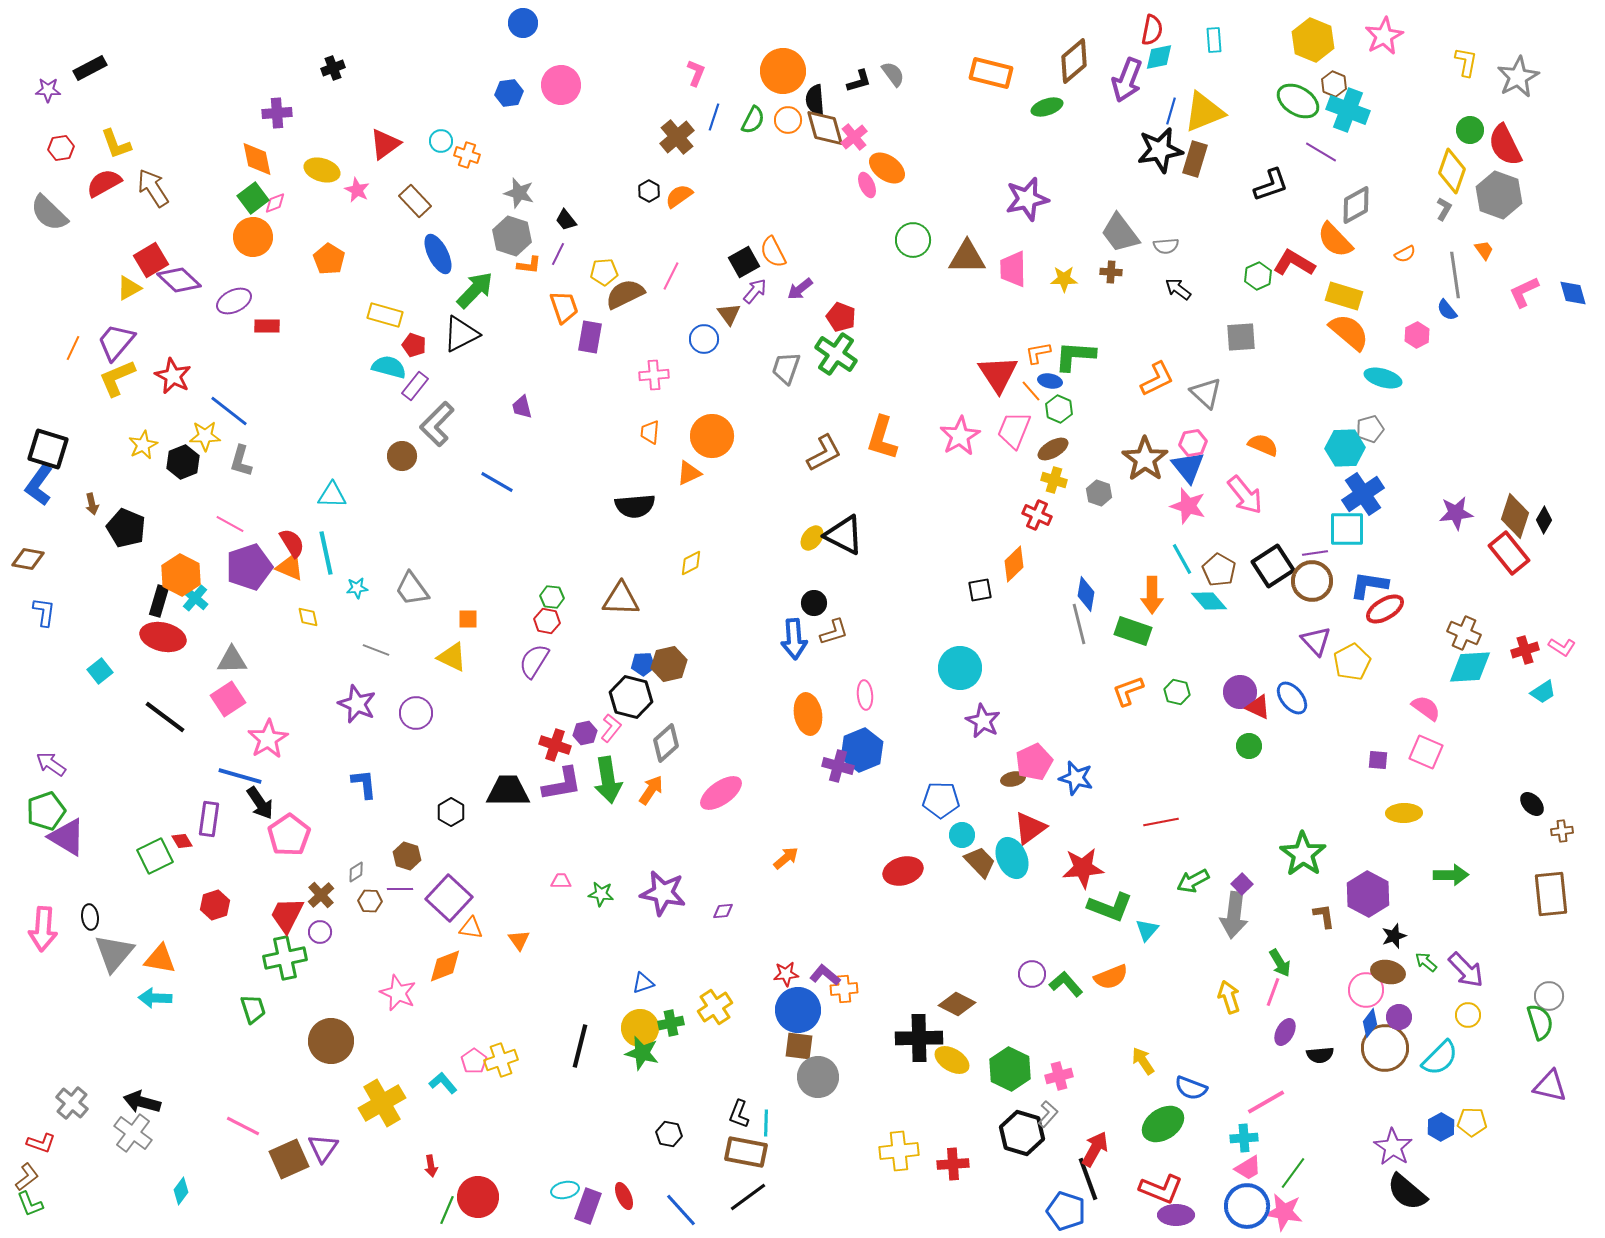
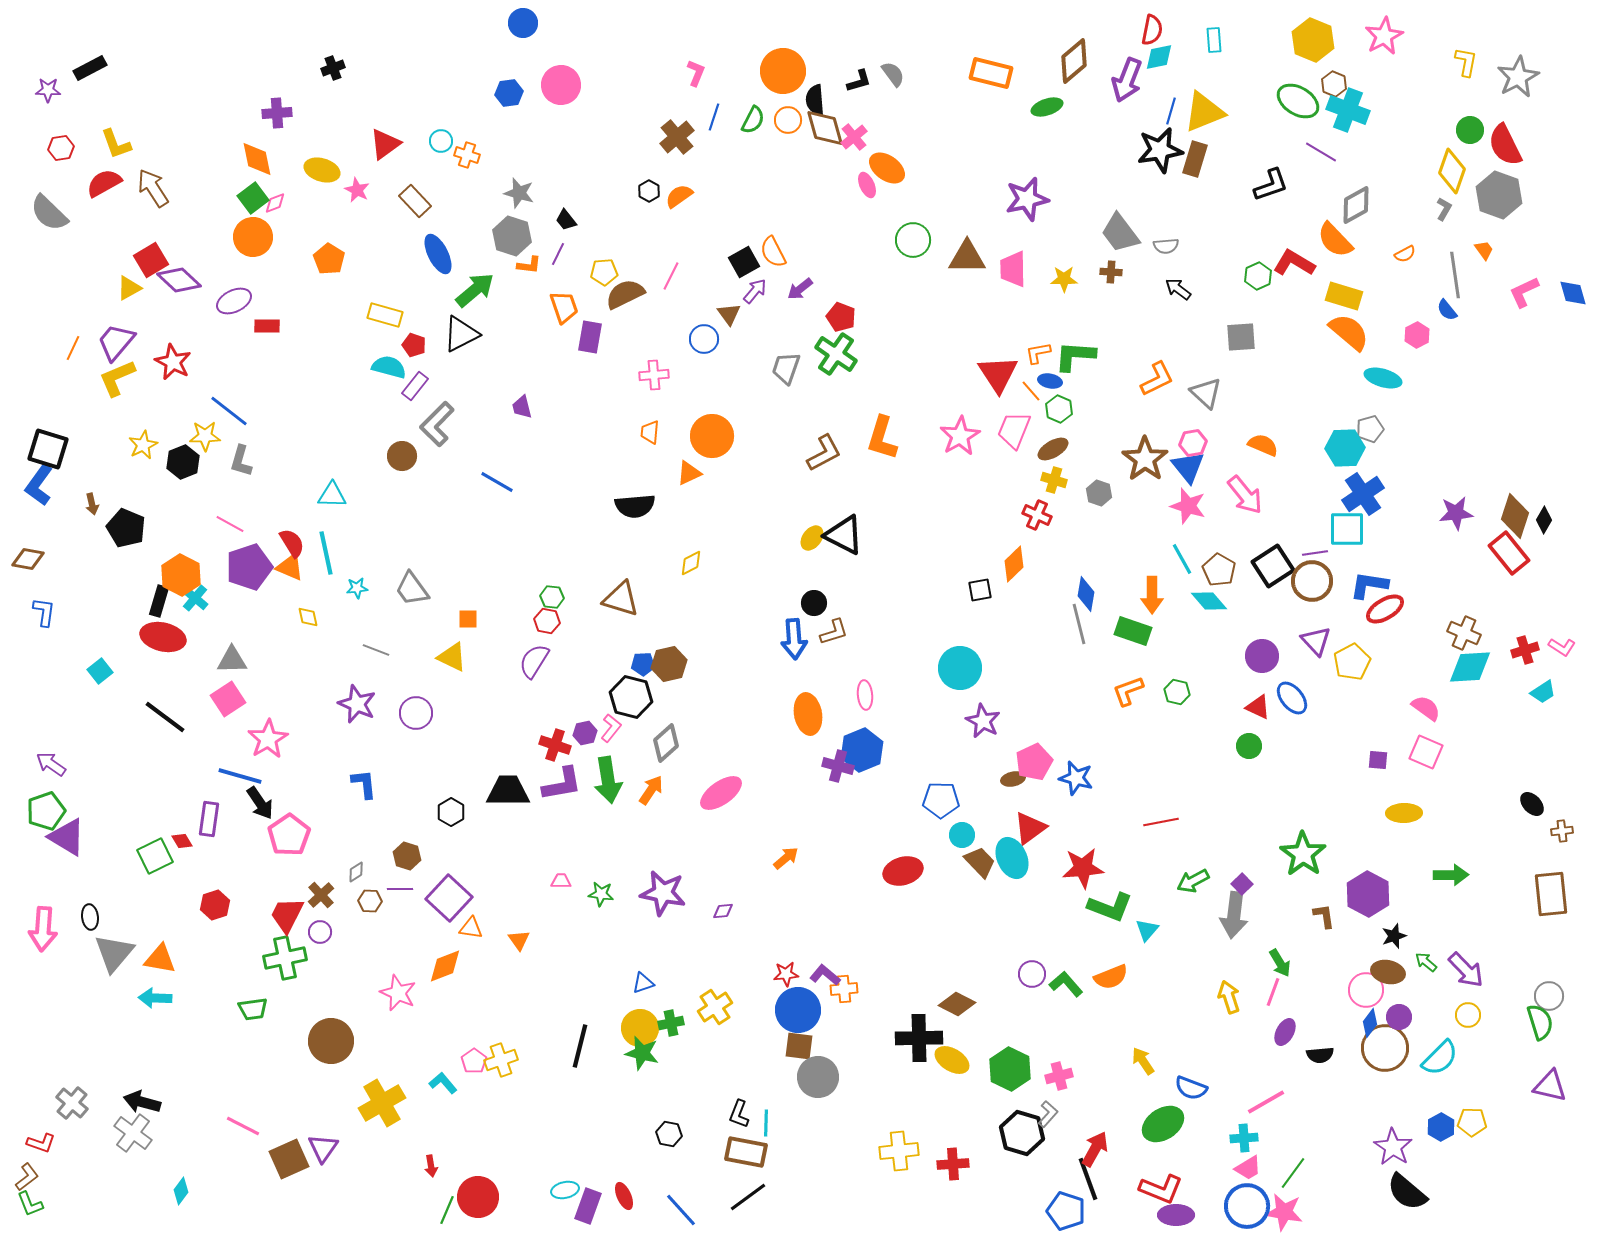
green arrow at (475, 290): rotated 6 degrees clockwise
red star at (173, 376): moved 14 px up
brown triangle at (621, 599): rotated 15 degrees clockwise
purple circle at (1240, 692): moved 22 px right, 36 px up
green trapezoid at (253, 1009): rotated 100 degrees clockwise
